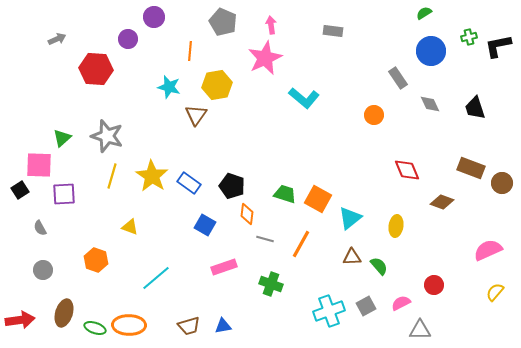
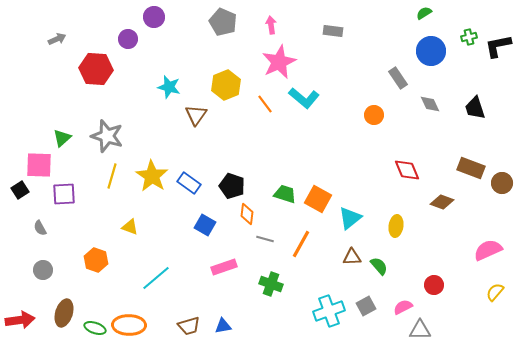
orange line at (190, 51): moved 75 px right, 53 px down; rotated 42 degrees counterclockwise
pink star at (265, 58): moved 14 px right, 4 px down
yellow hexagon at (217, 85): moved 9 px right; rotated 12 degrees counterclockwise
pink semicircle at (401, 303): moved 2 px right, 4 px down
